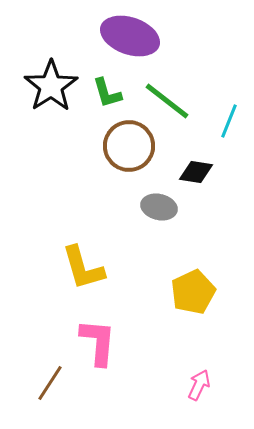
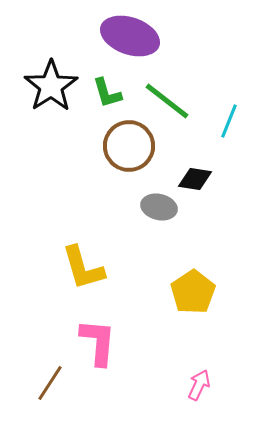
black diamond: moved 1 px left, 7 px down
yellow pentagon: rotated 9 degrees counterclockwise
